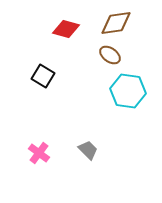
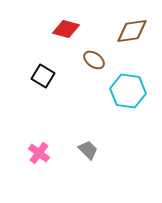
brown diamond: moved 16 px right, 8 px down
brown ellipse: moved 16 px left, 5 px down
